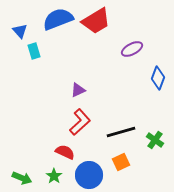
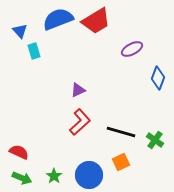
black line: rotated 32 degrees clockwise
red semicircle: moved 46 px left
